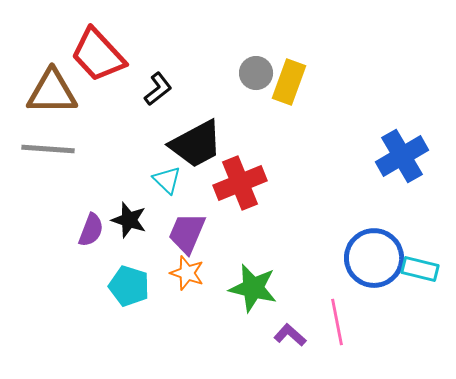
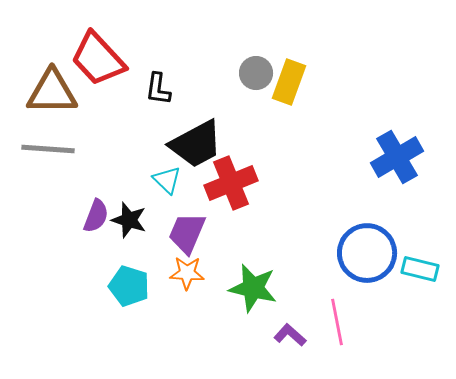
red trapezoid: moved 4 px down
black L-shape: rotated 136 degrees clockwise
blue cross: moved 5 px left, 1 px down
red cross: moved 9 px left
purple semicircle: moved 5 px right, 14 px up
blue circle: moved 7 px left, 5 px up
orange star: rotated 16 degrees counterclockwise
